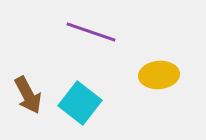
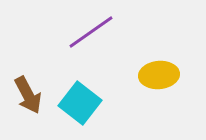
purple line: rotated 54 degrees counterclockwise
